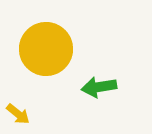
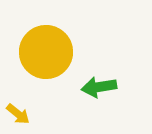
yellow circle: moved 3 px down
